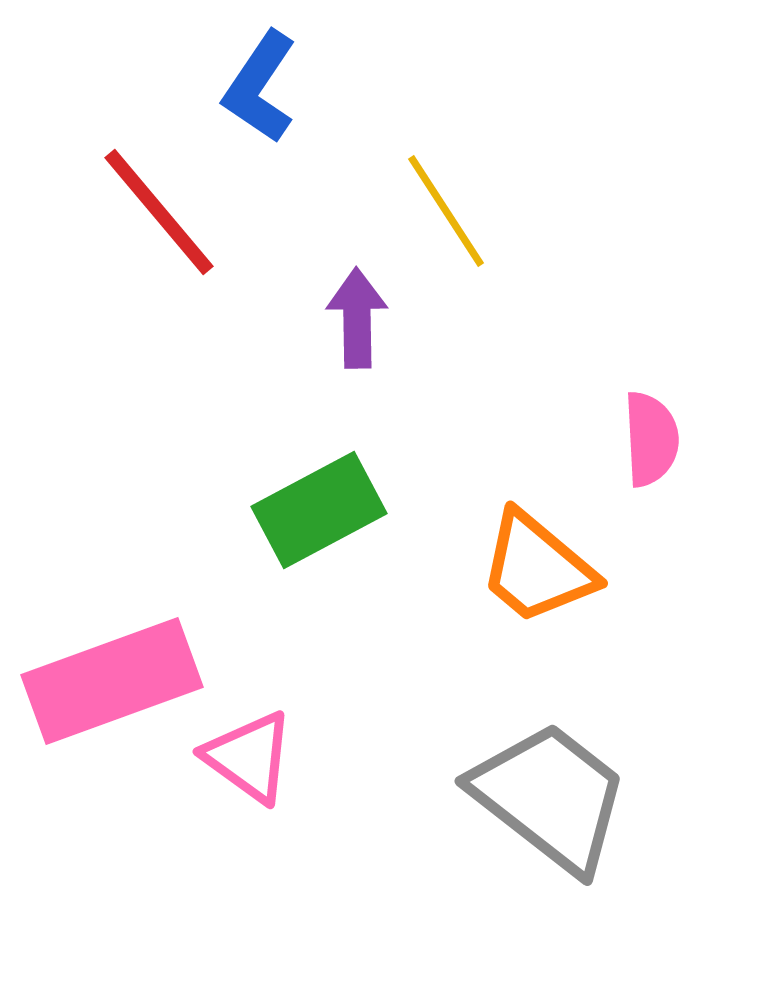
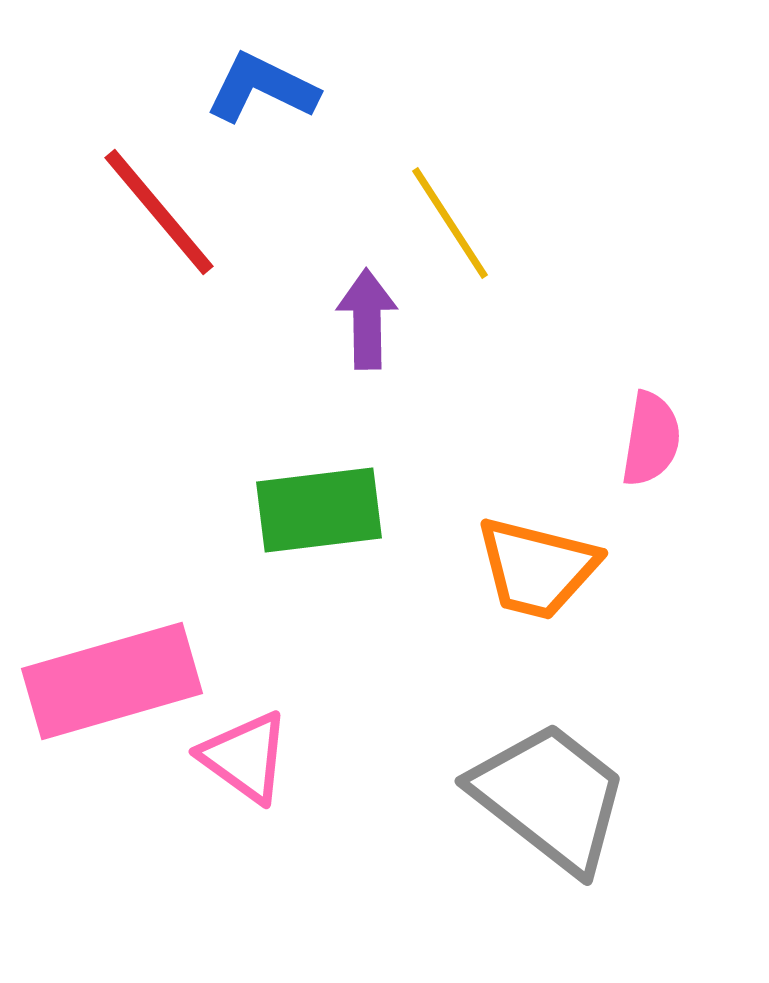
blue L-shape: moved 2 px right, 1 px down; rotated 82 degrees clockwise
yellow line: moved 4 px right, 12 px down
purple arrow: moved 10 px right, 1 px down
pink semicircle: rotated 12 degrees clockwise
green rectangle: rotated 21 degrees clockwise
orange trapezoid: rotated 26 degrees counterclockwise
pink rectangle: rotated 4 degrees clockwise
pink triangle: moved 4 px left
